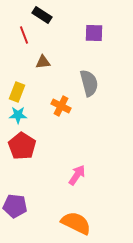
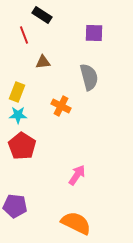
gray semicircle: moved 6 px up
